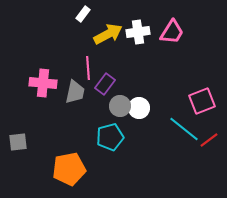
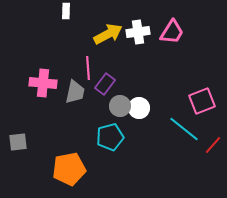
white rectangle: moved 17 px left, 3 px up; rotated 35 degrees counterclockwise
red line: moved 4 px right, 5 px down; rotated 12 degrees counterclockwise
